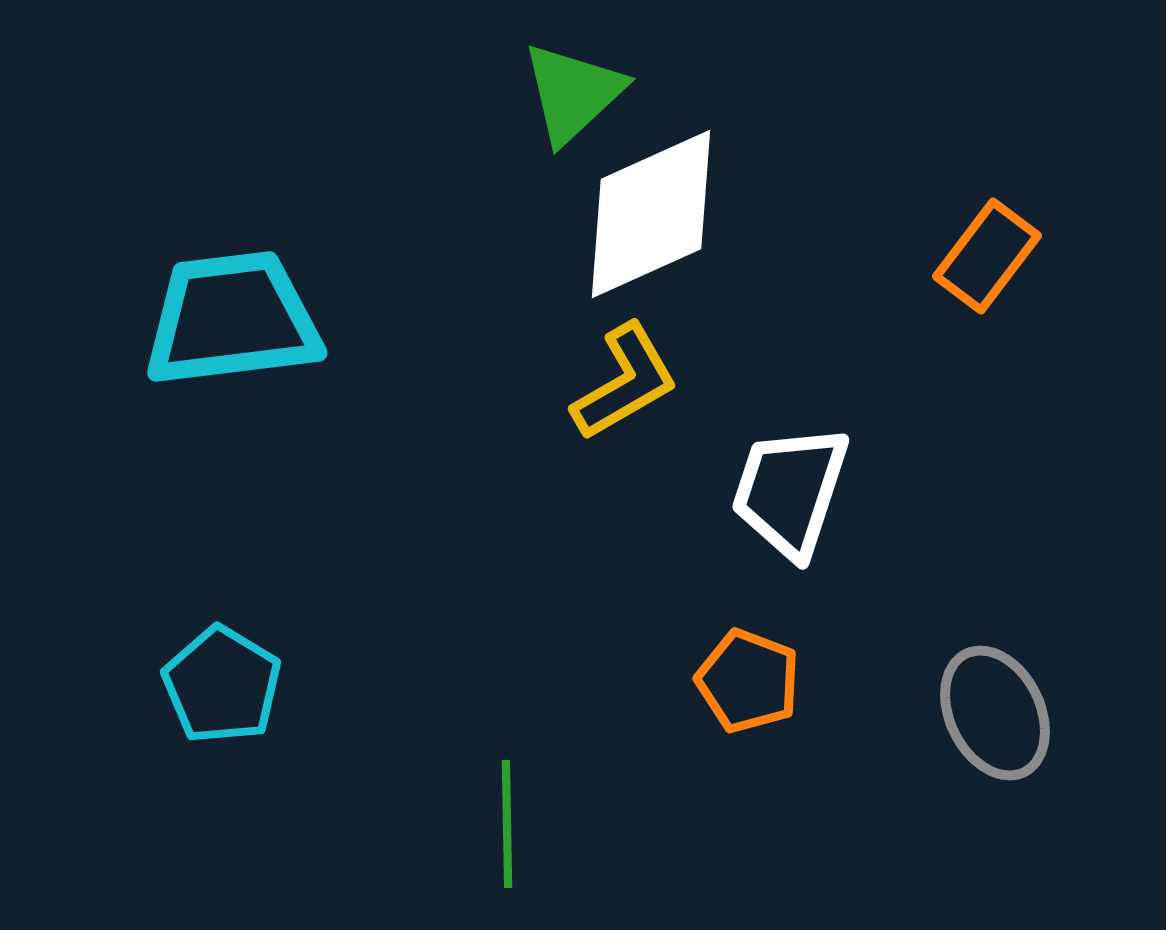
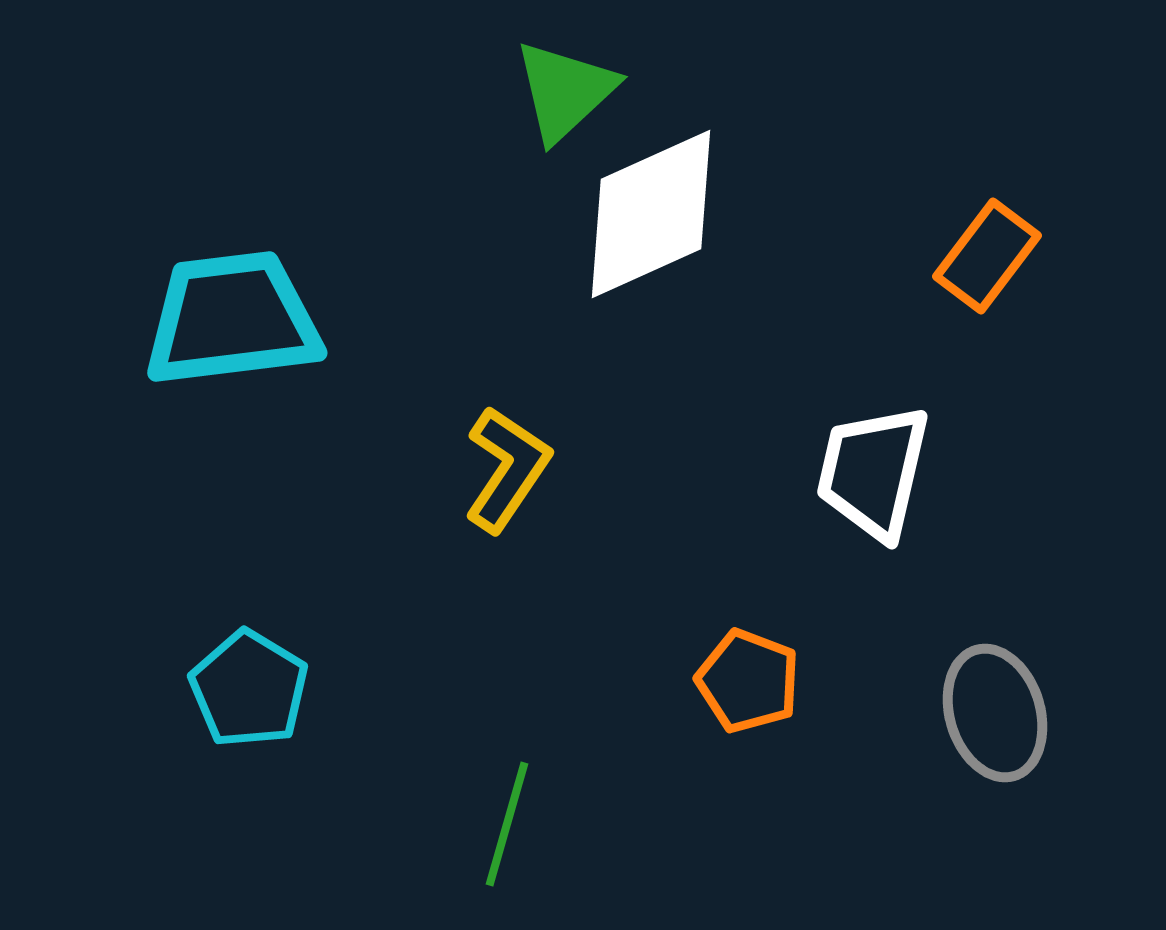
green triangle: moved 8 px left, 2 px up
yellow L-shape: moved 118 px left, 87 px down; rotated 26 degrees counterclockwise
white trapezoid: moved 83 px right, 19 px up; rotated 5 degrees counterclockwise
cyan pentagon: moved 27 px right, 4 px down
gray ellipse: rotated 9 degrees clockwise
green line: rotated 17 degrees clockwise
